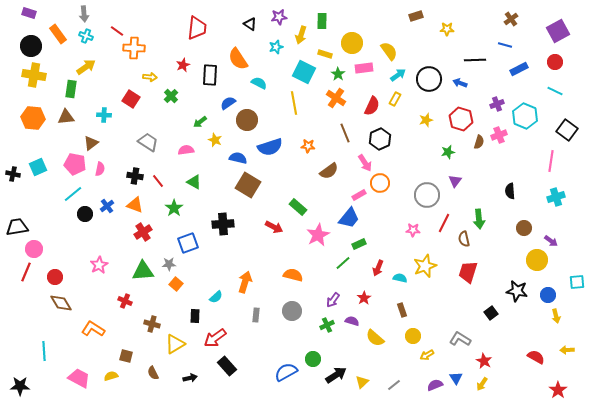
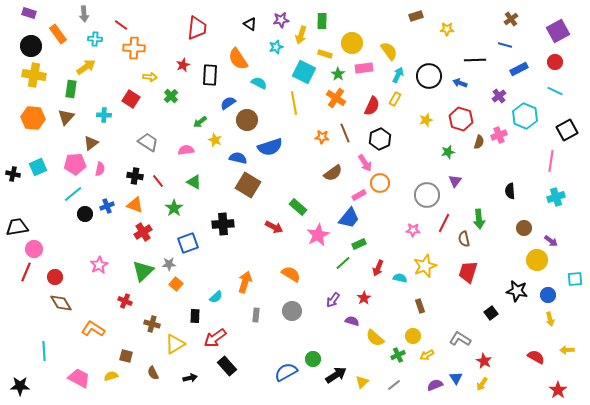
purple star at (279, 17): moved 2 px right, 3 px down
red line at (117, 31): moved 4 px right, 6 px up
cyan cross at (86, 36): moved 9 px right, 3 px down; rotated 16 degrees counterclockwise
cyan arrow at (398, 75): rotated 28 degrees counterclockwise
black circle at (429, 79): moved 3 px up
purple cross at (497, 104): moved 2 px right, 8 px up; rotated 16 degrees counterclockwise
brown triangle at (66, 117): rotated 42 degrees counterclockwise
black square at (567, 130): rotated 25 degrees clockwise
orange star at (308, 146): moved 14 px right, 9 px up
pink pentagon at (75, 164): rotated 15 degrees counterclockwise
brown semicircle at (329, 171): moved 4 px right, 2 px down
blue cross at (107, 206): rotated 16 degrees clockwise
green triangle at (143, 271): rotated 40 degrees counterclockwise
orange semicircle at (293, 275): moved 2 px left, 1 px up; rotated 18 degrees clockwise
cyan square at (577, 282): moved 2 px left, 3 px up
brown rectangle at (402, 310): moved 18 px right, 4 px up
yellow arrow at (556, 316): moved 6 px left, 3 px down
green cross at (327, 325): moved 71 px right, 30 px down
